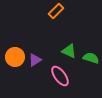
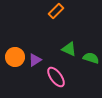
green triangle: moved 2 px up
pink ellipse: moved 4 px left, 1 px down
